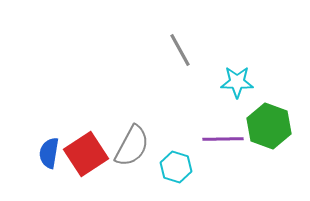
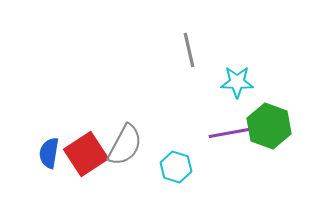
gray line: moved 9 px right; rotated 16 degrees clockwise
purple line: moved 6 px right, 6 px up; rotated 9 degrees counterclockwise
gray semicircle: moved 7 px left, 1 px up
